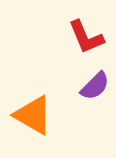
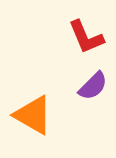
purple semicircle: moved 2 px left
